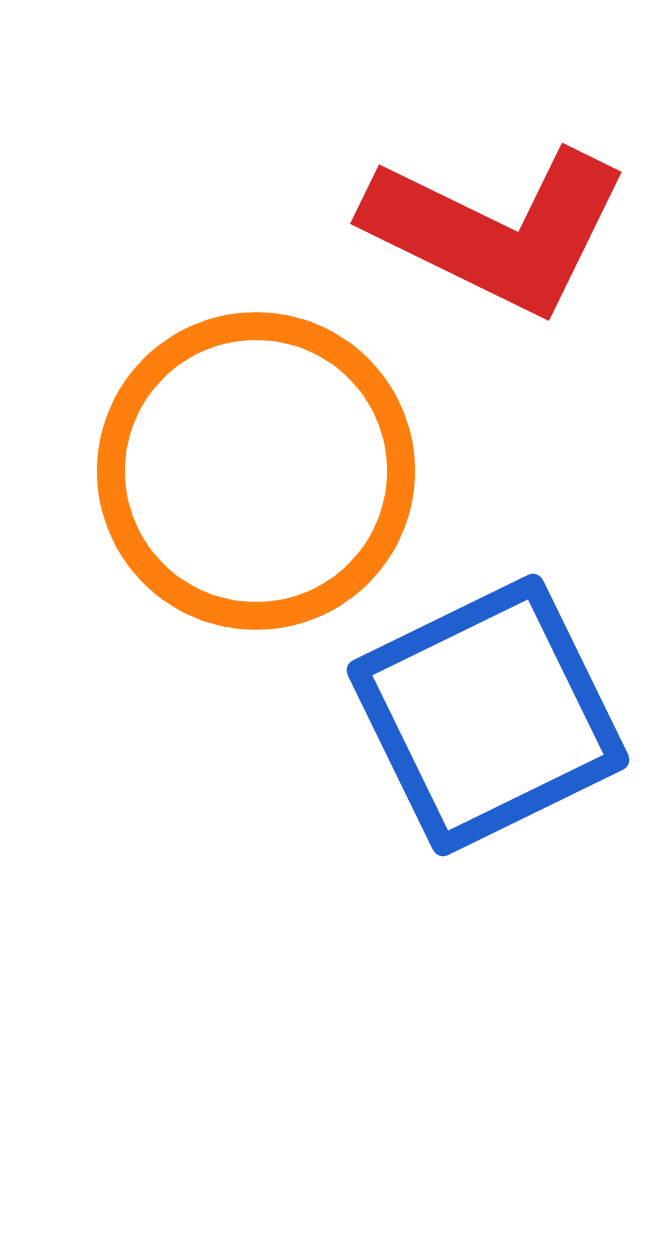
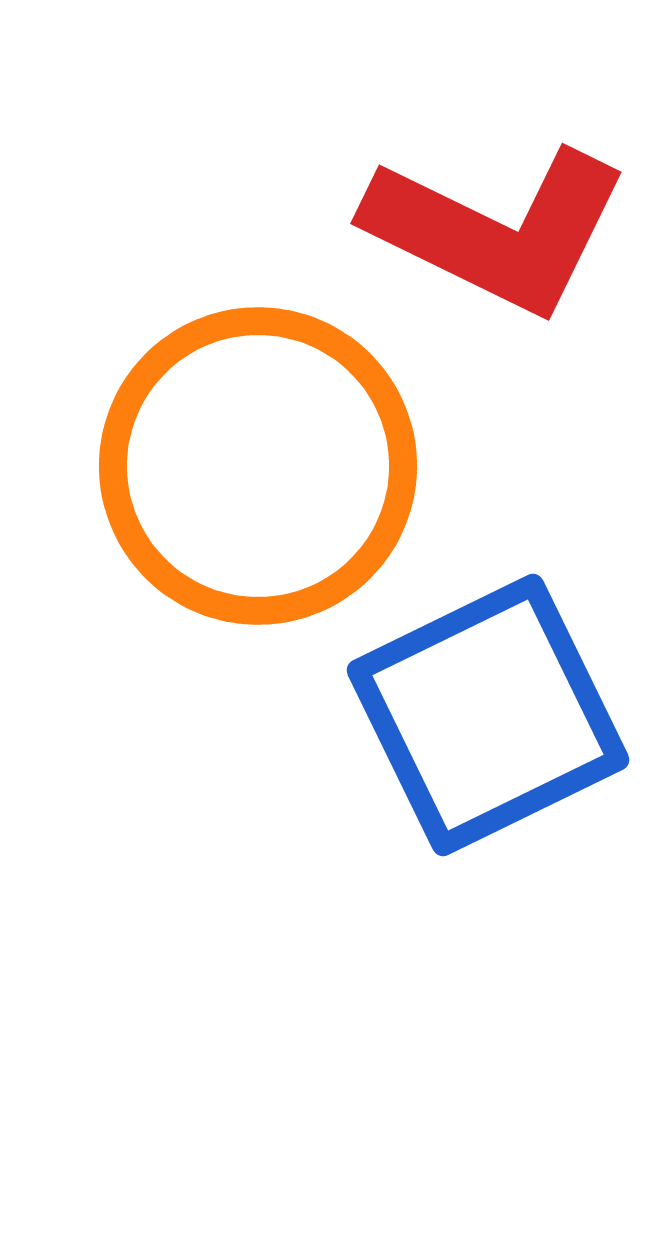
orange circle: moved 2 px right, 5 px up
